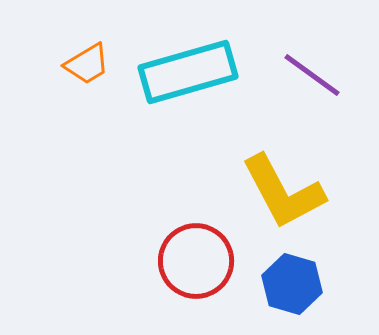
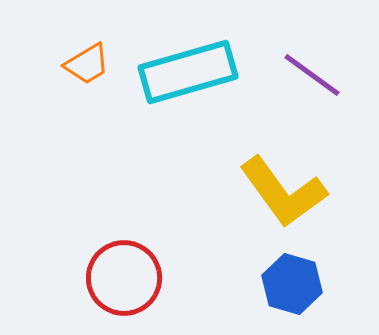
yellow L-shape: rotated 8 degrees counterclockwise
red circle: moved 72 px left, 17 px down
